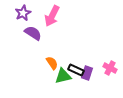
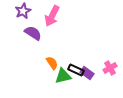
purple star: moved 2 px up
pink cross: rotated 32 degrees clockwise
purple rectangle: rotated 72 degrees counterclockwise
